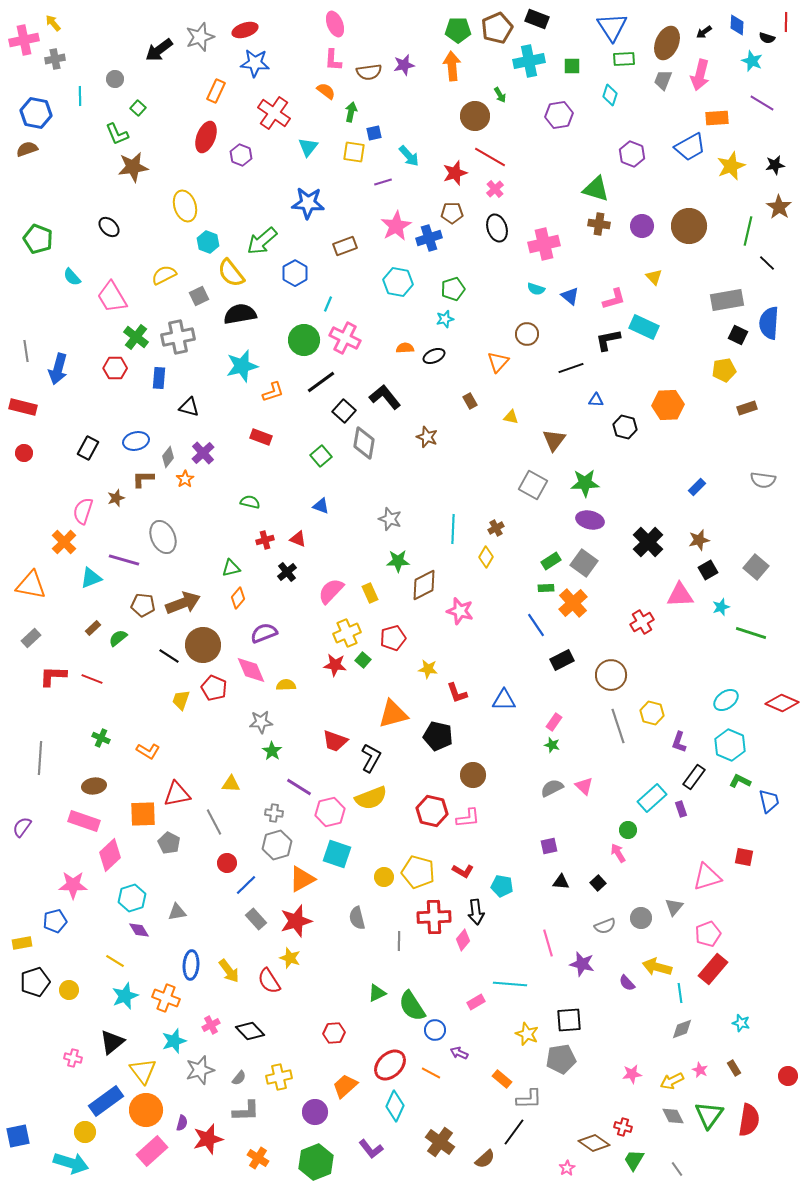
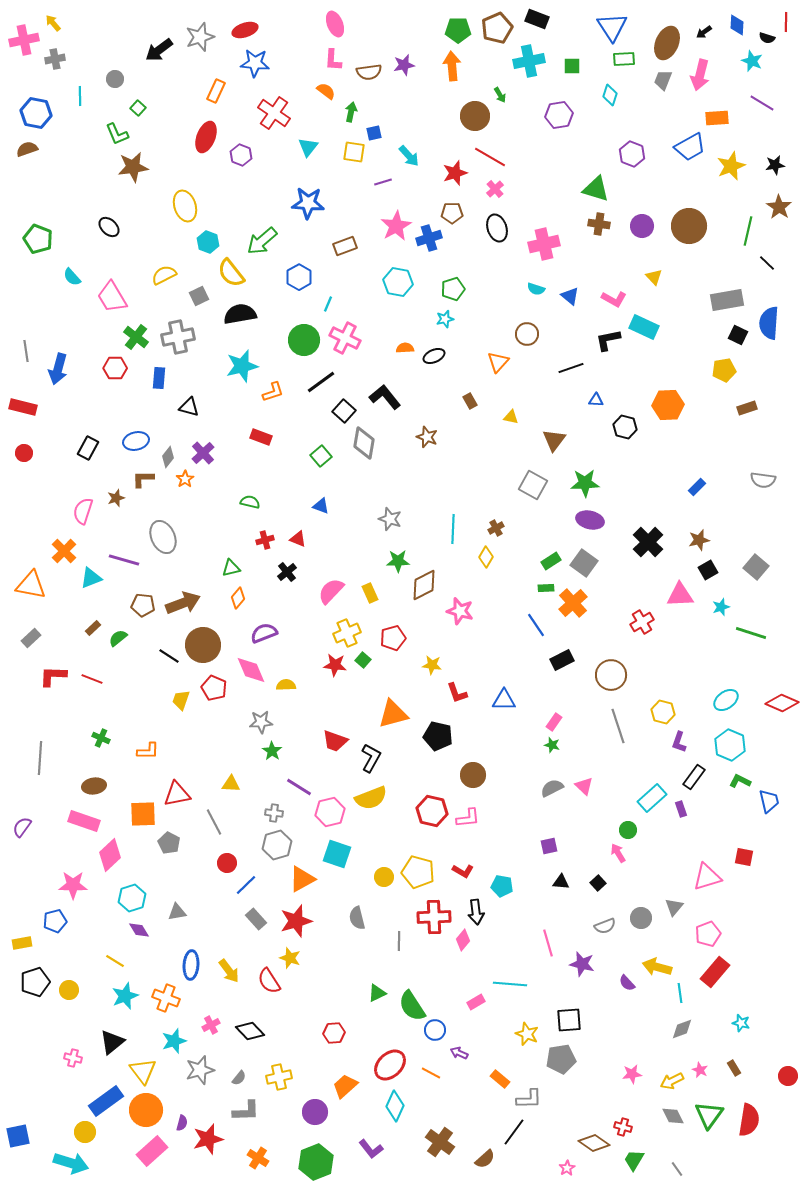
blue hexagon at (295, 273): moved 4 px right, 4 px down
pink L-shape at (614, 299): rotated 45 degrees clockwise
orange cross at (64, 542): moved 9 px down
yellow star at (428, 669): moved 4 px right, 4 px up
yellow hexagon at (652, 713): moved 11 px right, 1 px up
orange L-shape at (148, 751): rotated 30 degrees counterclockwise
red rectangle at (713, 969): moved 2 px right, 3 px down
orange rectangle at (502, 1079): moved 2 px left
